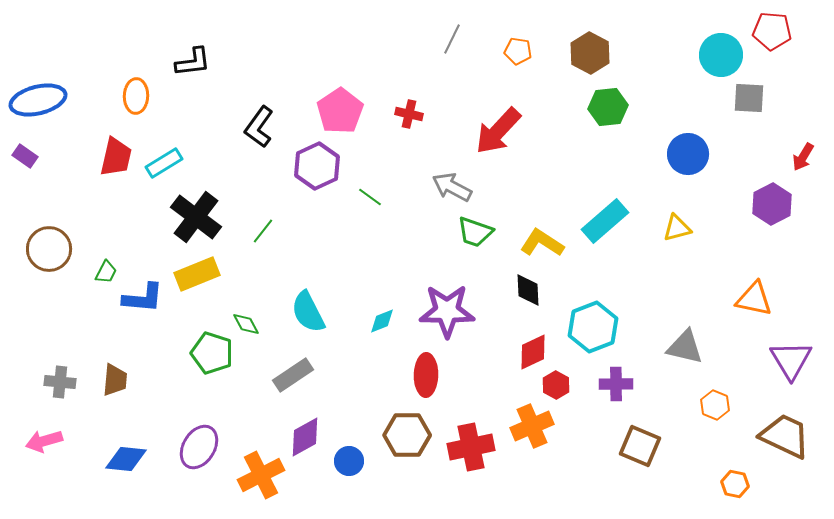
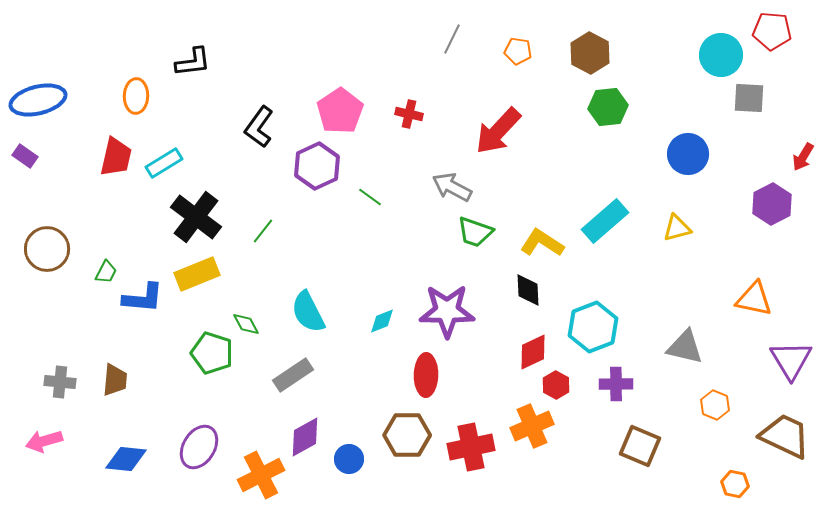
brown circle at (49, 249): moved 2 px left
blue circle at (349, 461): moved 2 px up
